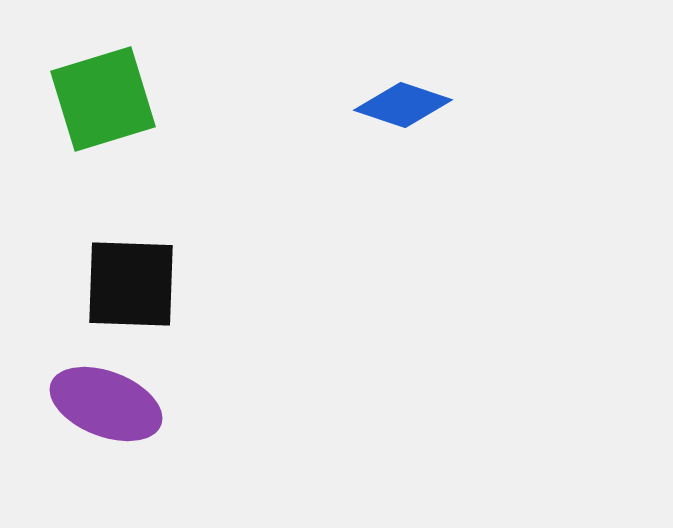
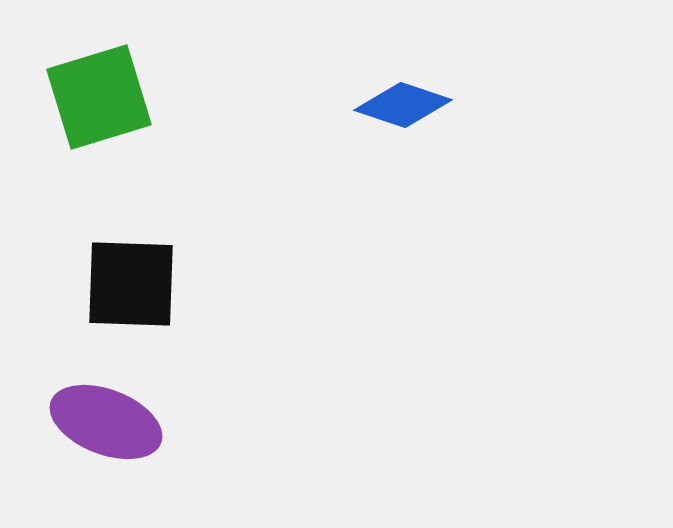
green square: moved 4 px left, 2 px up
purple ellipse: moved 18 px down
